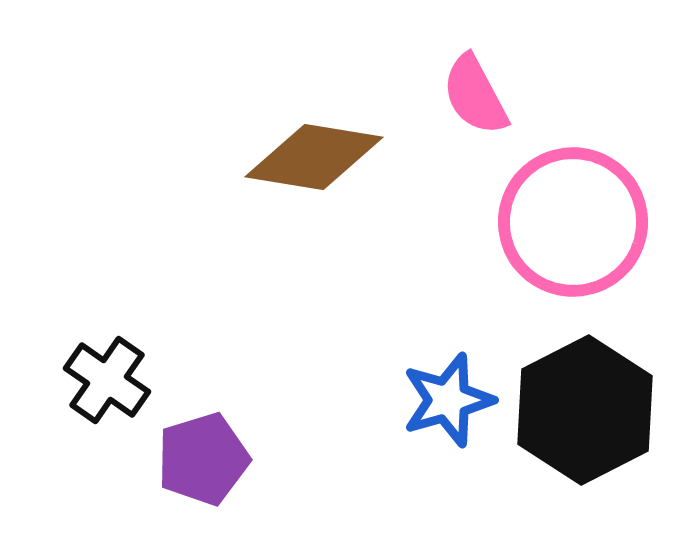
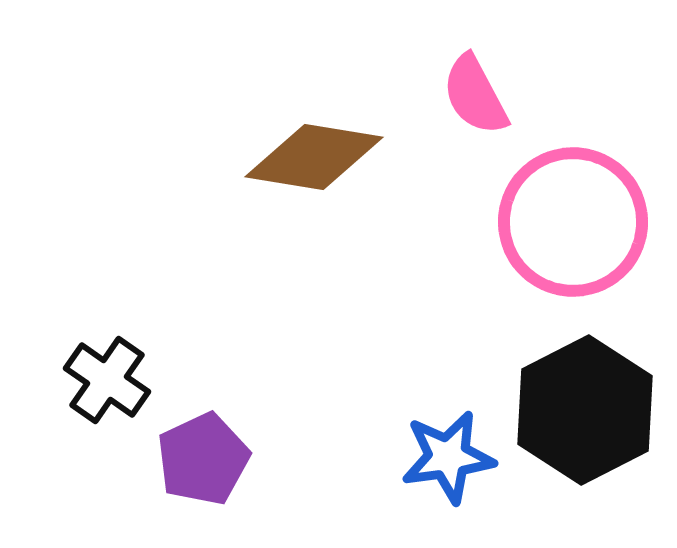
blue star: moved 57 px down; rotated 8 degrees clockwise
purple pentagon: rotated 8 degrees counterclockwise
